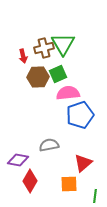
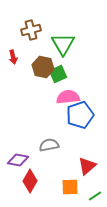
brown cross: moved 13 px left, 18 px up
red arrow: moved 10 px left, 1 px down
brown hexagon: moved 5 px right, 10 px up; rotated 15 degrees clockwise
pink semicircle: moved 4 px down
red triangle: moved 4 px right, 3 px down
orange square: moved 1 px right, 3 px down
green line: rotated 48 degrees clockwise
